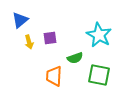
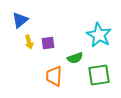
purple square: moved 2 px left, 5 px down
green square: rotated 20 degrees counterclockwise
